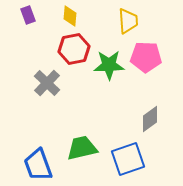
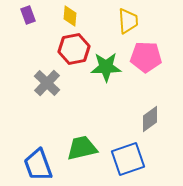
green star: moved 3 px left, 2 px down
